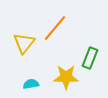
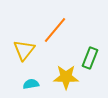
orange line: moved 2 px down
yellow triangle: moved 7 px down
